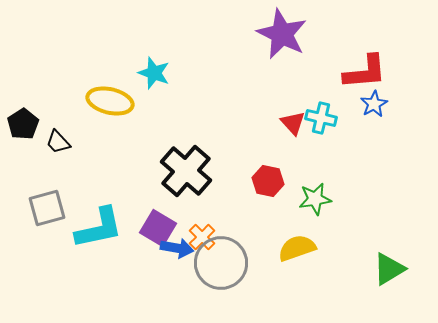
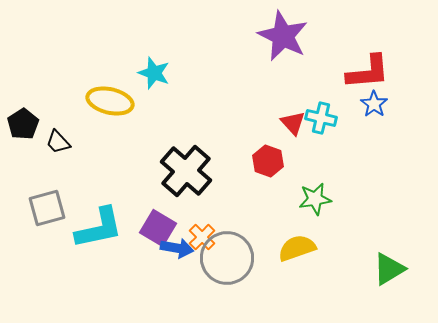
purple star: moved 1 px right, 2 px down
red L-shape: moved 3 px right
blue star: rotated 8 degrees counterclockwise
red hexagon: moved 20 px up; rotated 8 degrees clockwise
gray circle: moved 6 px right, 5 px up
